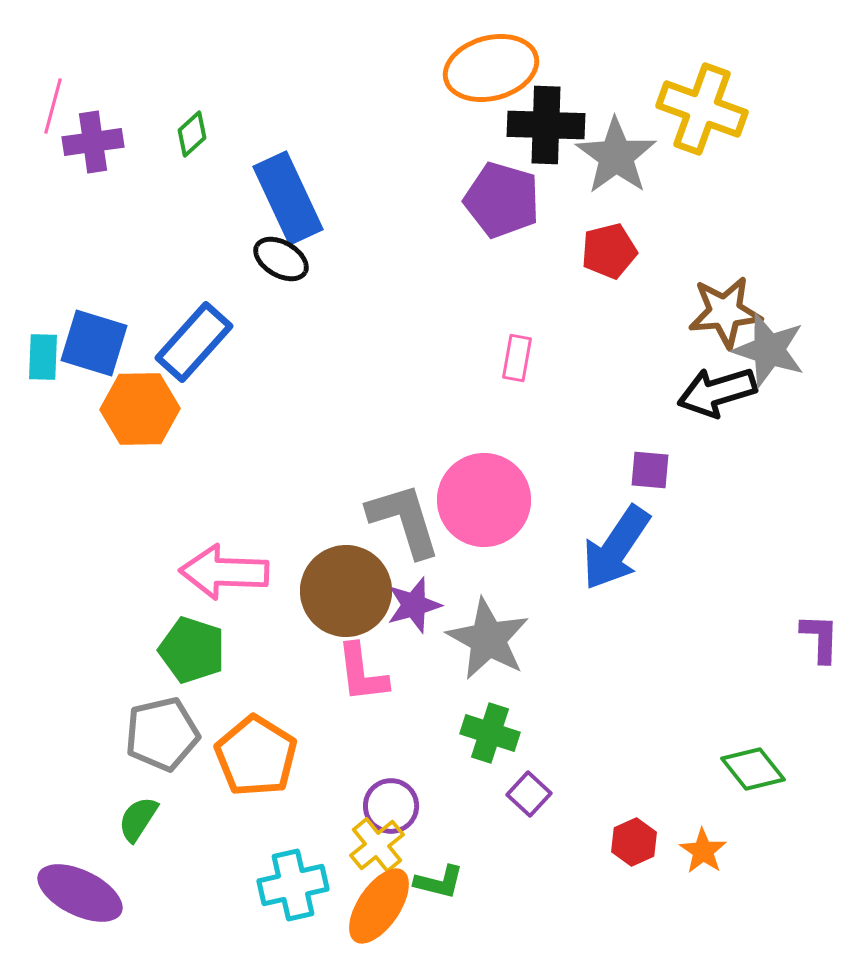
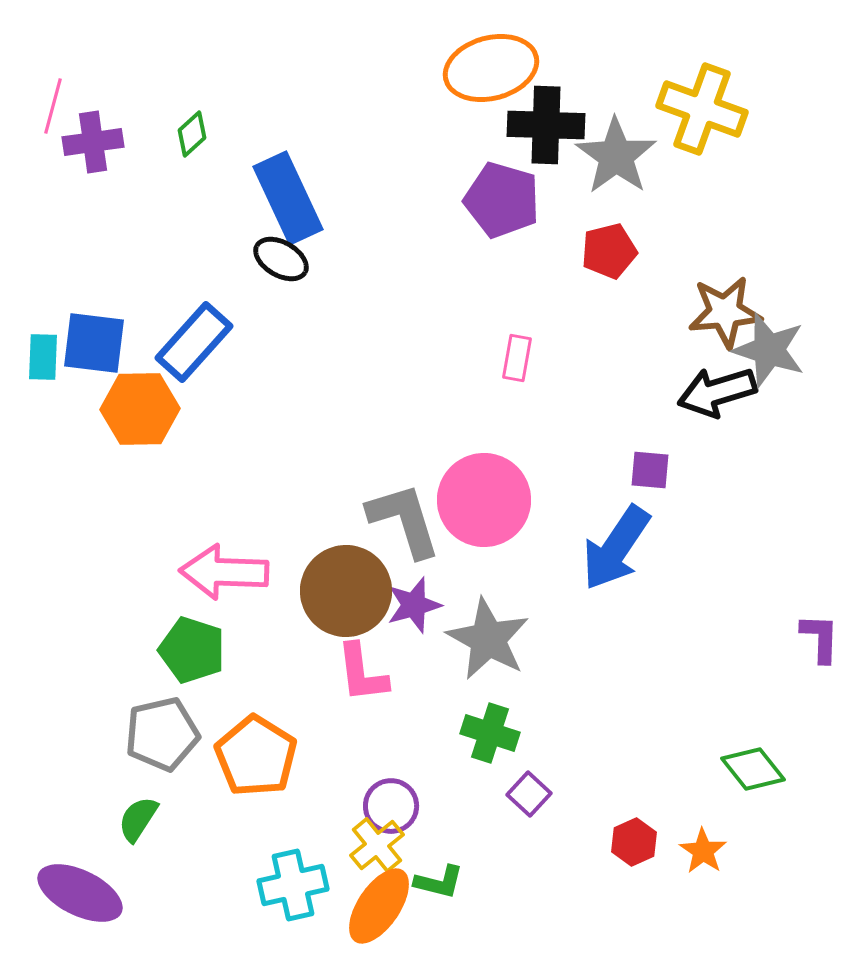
blue square at (94, 343): rotated 10 degrees counterclockwise
